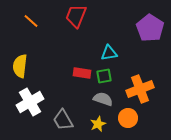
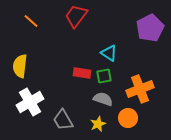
red trapezoid: rotated 15 degrees clockwise
purple pentagon: rotated 12 degrees clockwise
cyan triangle: rotated 42 degrees clockwise
